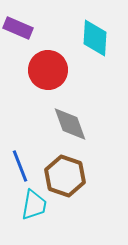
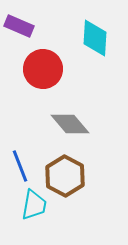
purple rectangle: moved 1 px right, 2 px up
red circle: moved 5 px left, 1 px up
gray diamond: rotated 21 degrees counterclockwise
brown hexagon: rotated 9 degrees clockwise
